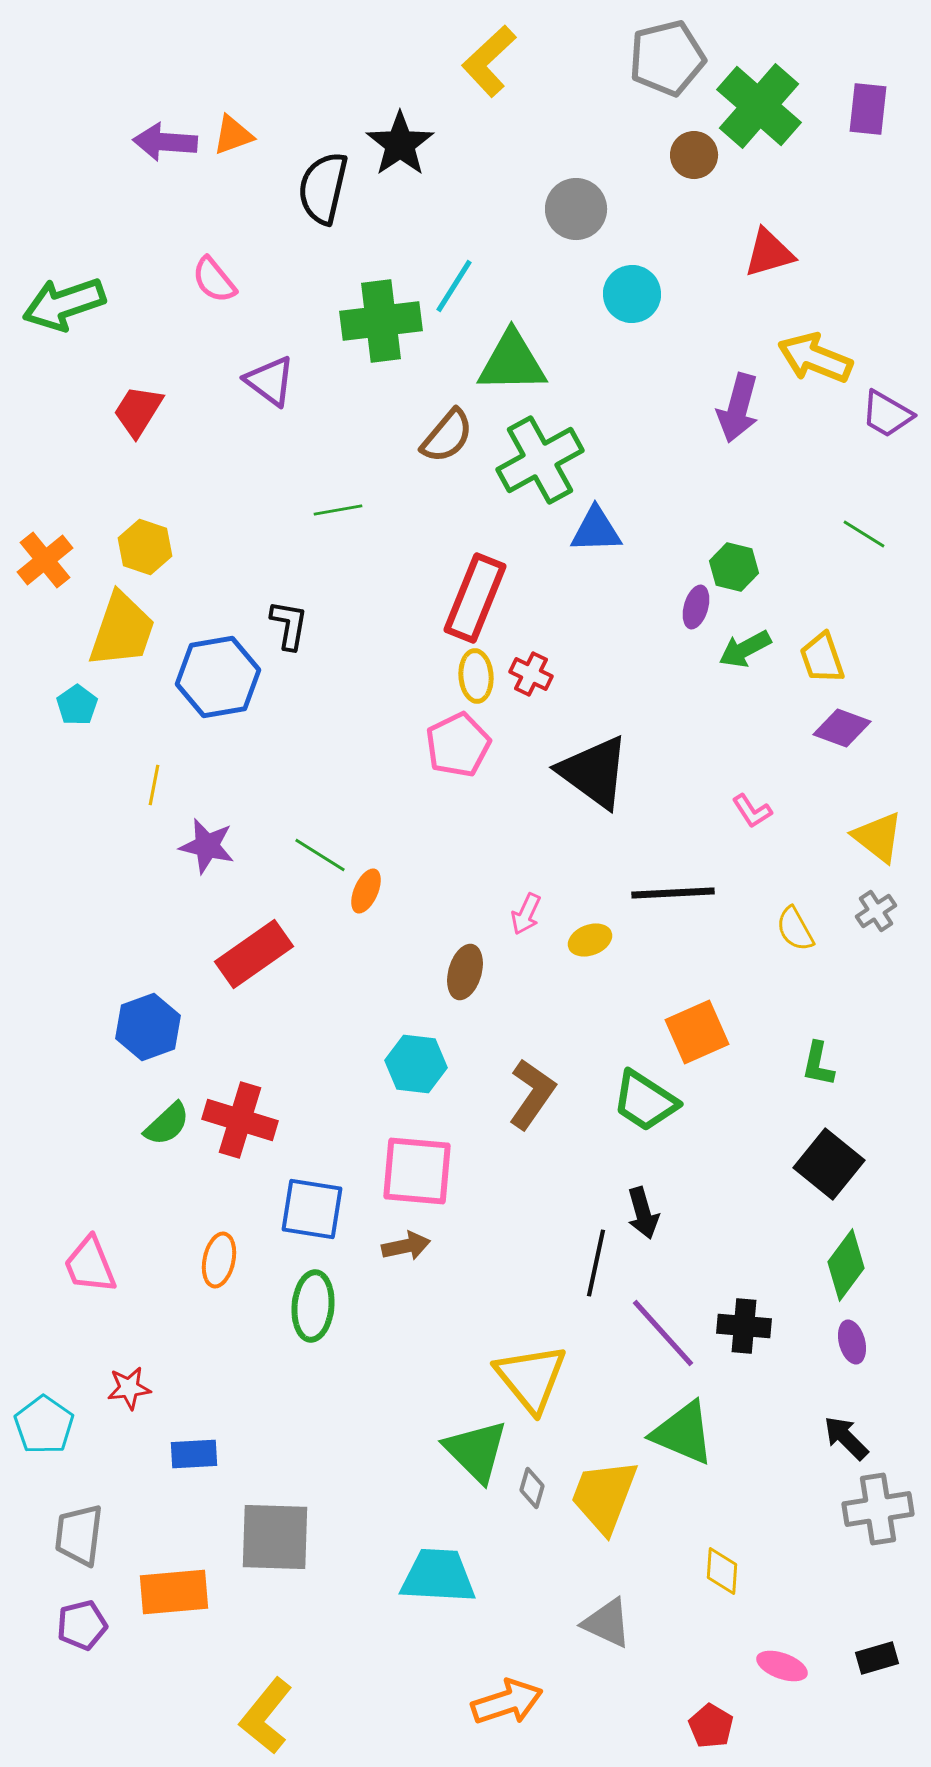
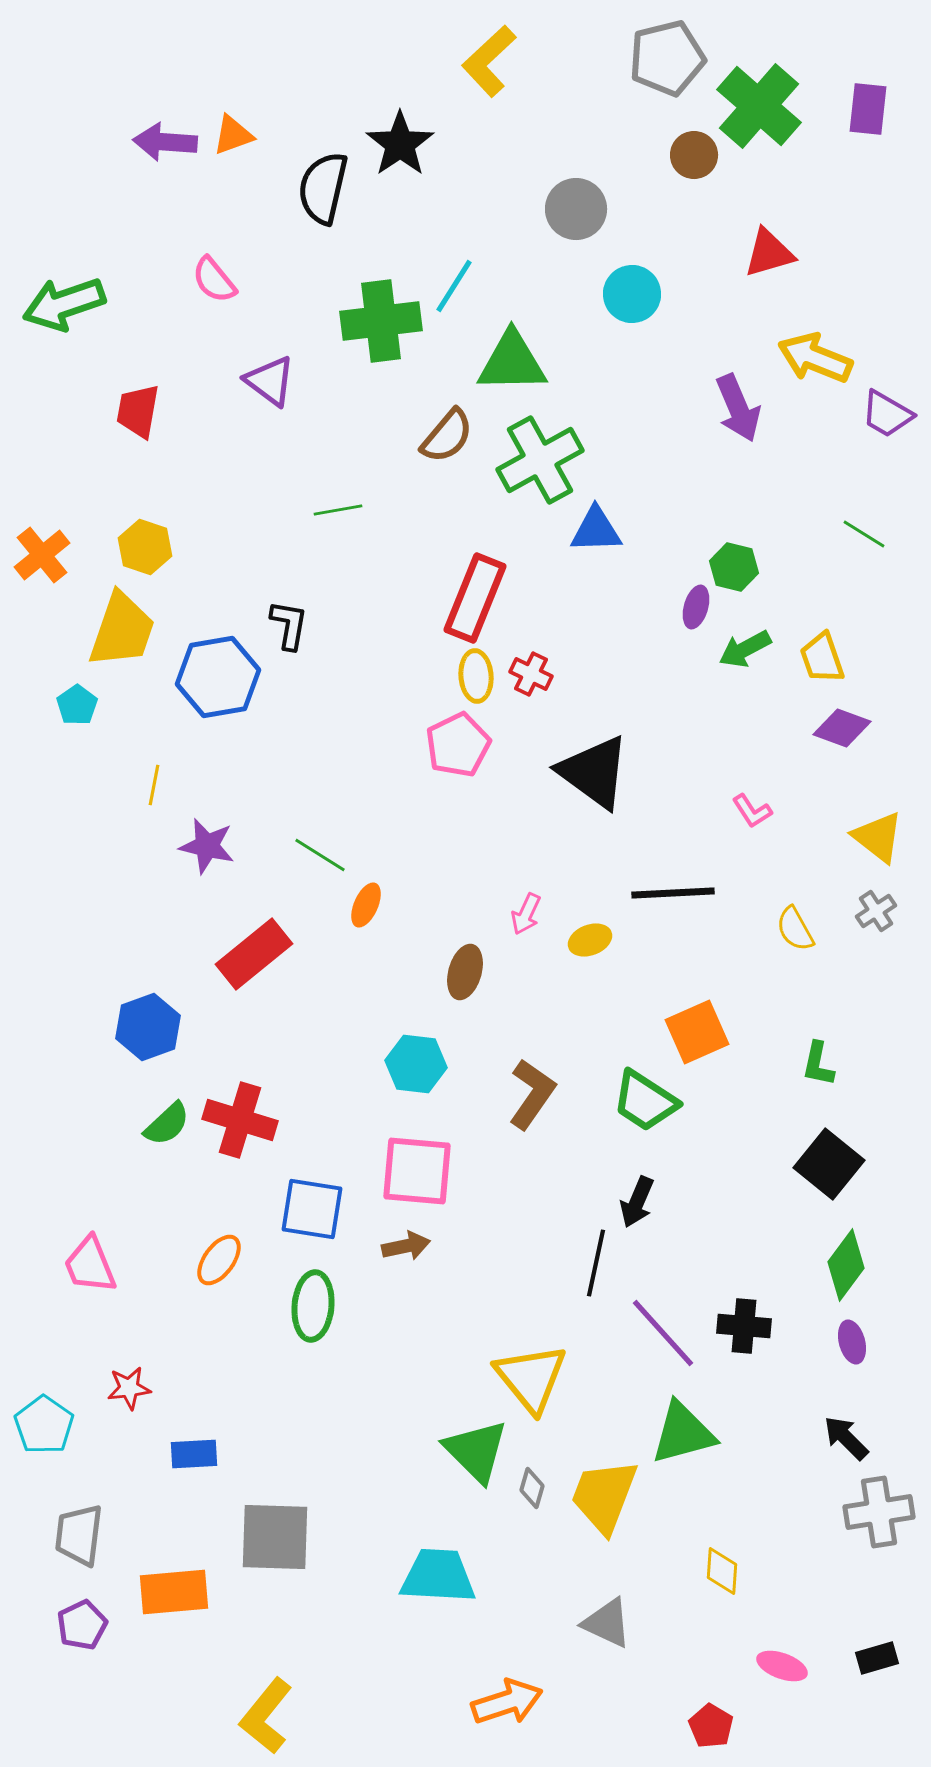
purple arrow at (738, 408): rotated 38 degrees counterclockwise
red trapezoid at (138, 411): rotated 22 degrees counterclockwise
orange cross at (45, 560): moved 3 px left, 5 px up
orange ellipse at (366, 891): moved 14 px down
red rectangle at (254, 954): rotated 4 degrees counterclockwise
black arrow at (643, 1213): moved 6 px left, 11 px up; rotated 39 degrees clockwise
orange ellipse at (219, 1260): rotated 24 degrees clockwise
green triangle at (683, 1433): rotated 38 degrees counterclockwise
gray cross at (878, 1509): moved 1 px right, 3 px down
purple pentagon at (82, 1625): rotated 12 degrees counterclockwise
